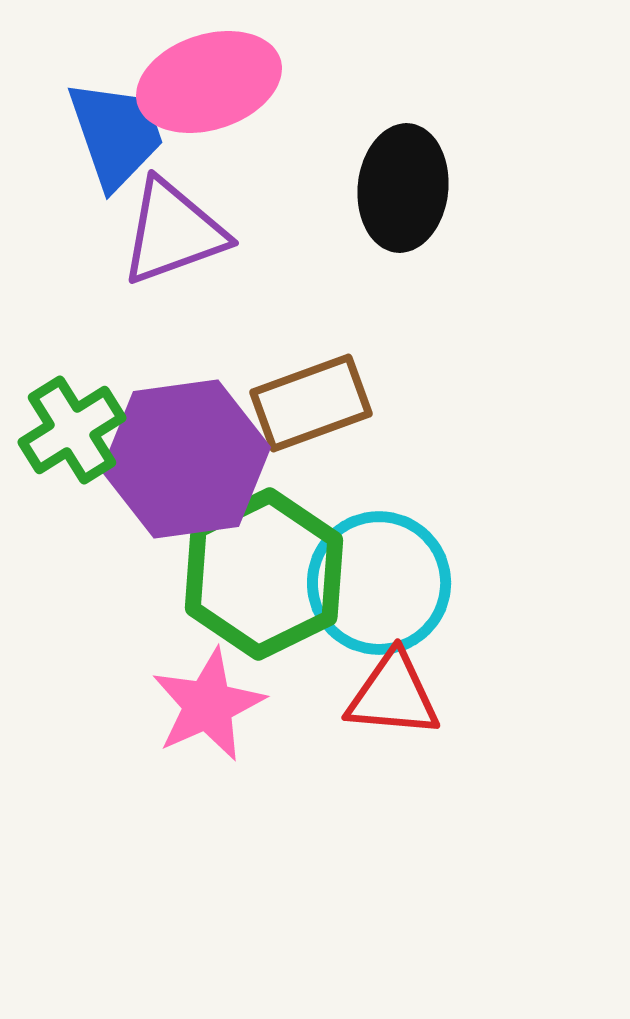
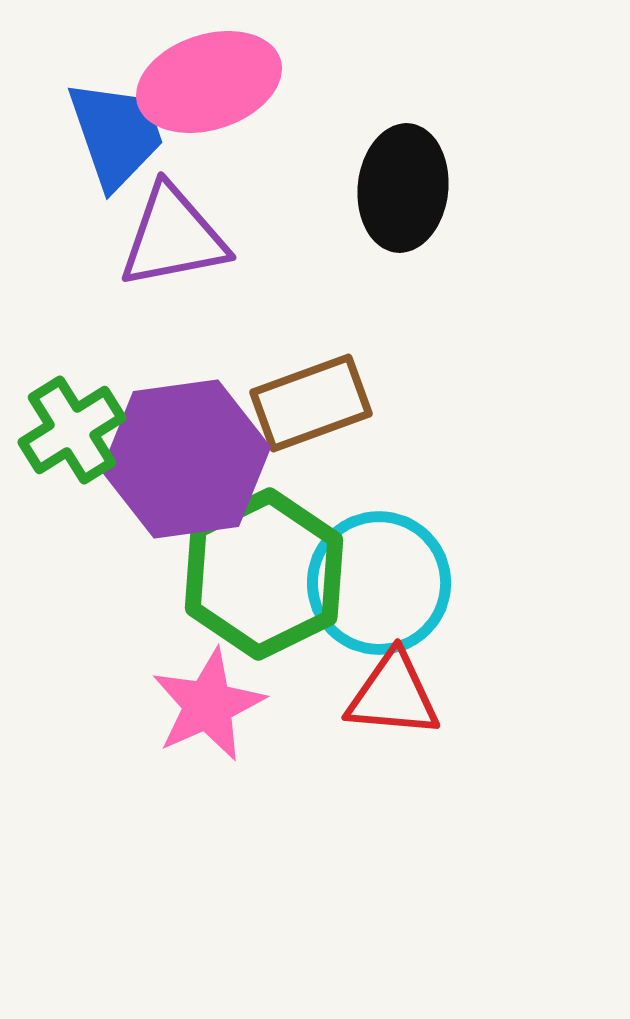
purple triangle: moved 5 px down; rotated 9 degrees clockwise
